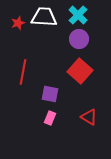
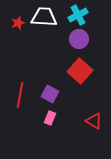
cyan cross: rotated 18 degrees clockwise
red line: moved 3 px left, 23 px down
purple square: rotated 18 degrees clockwise
red triangle: moved 5 px right, 4 px down
